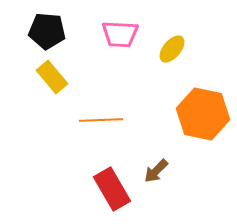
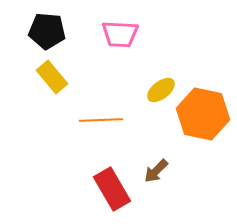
yellow ellipse: moved 11 px left, 41 px down; rotated 12 degrees clockwise
